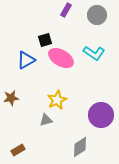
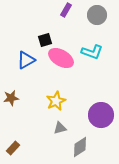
cyan L-shape: moved 2 px left, 1 px up; rotated 15 degrees counterclockwise
yellow star: moved 1 px left, 1 px down
gray triangle: moved 14 px right, 8 px down
brown rectangle: moved 5 px left, 2 px up; rotated 16 degrees counterclockwise
